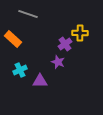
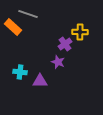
yellow cross: moved 1 px up
orange rectangle: moved 12 px up
cyan cross: moved 2 px down; rotated 32 degrees clockwise
